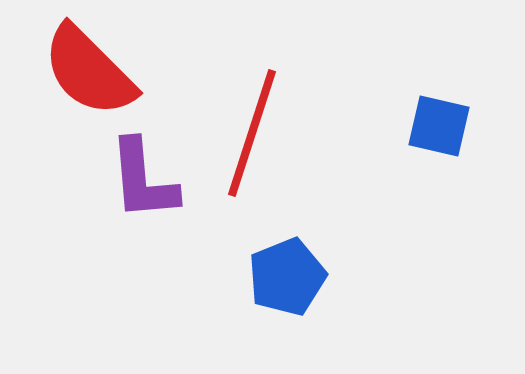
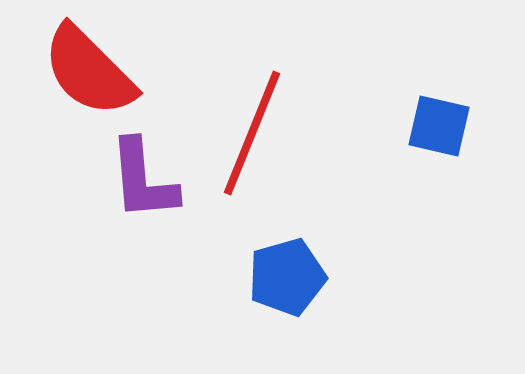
red line: rotated 4 degrees clockwise
blue pentagon: rotated 6 degrees clockwise
